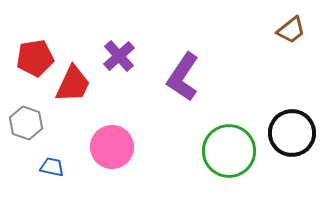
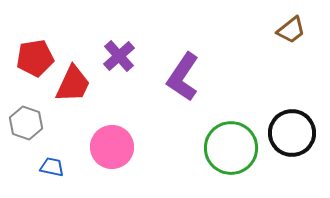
green circle: moved 2 px right, 3 px up
